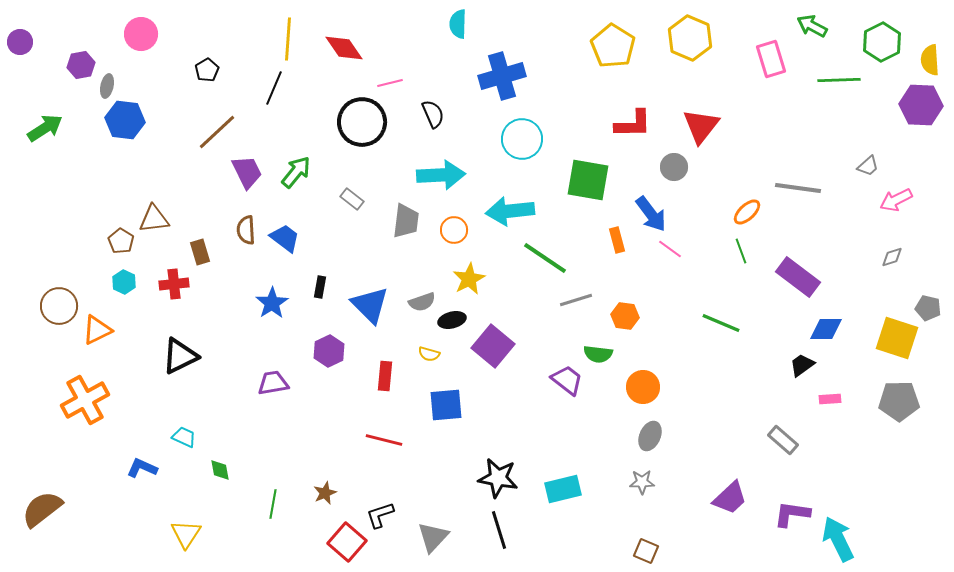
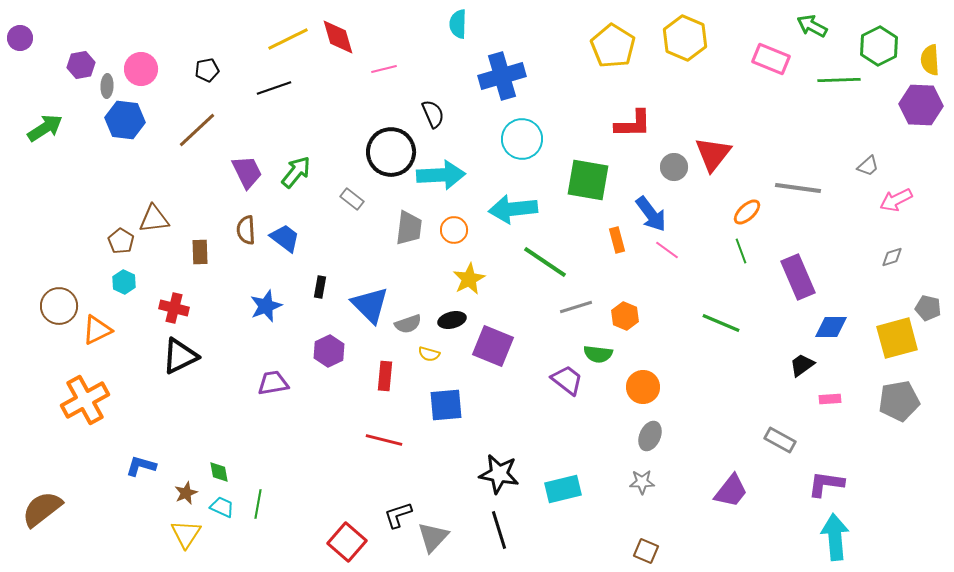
pink circle at (141, 34): moved 35 px down
yellow hexagon at (690, 38): moved 5 px left
yellow line at (288, 39): rotated 60 degrees clockwise
purple circle at (20, 42): moved 4 px up
green hexagon at (882, 42): moved 3 px left, 4 px down
red diamond at (344, 48): moved 6 px left, 11 px up; rotated 18 degrees clockwise
pink rectangle at (771, 59): rotated 51 degrees counterclockwise
black pentagon at (207, 70): rotated 20 degrees clockwise
pink line at (390, 83): moved 6 px left, 14 px up
gray ellipse at (107, 86): rotated 10 degrees counterclockwise
black line at (274, 88): rotated 48 degrees clockwise
black circle at (362, 122): moved 29 px right, 30 px down
red triangle at (701, 126): moved 12 px right, 28 px down
brown line at (217, 132): moved 20 px left, 2 px up
cyan arrow at (510, 211): moved 3 px right, 2 px up
gray trapezoid at (406, 221): moved 3 px right, 7 px down
pink line at (670, 249): moved 3 px left, 1 px down
brown rectangle at (200, 252): rotated 15 degrees clockwise
green line at (545, 258): moved 4 px down
purple rectangle at (798, 277): rotated 30 degrees clockwise
red cross at (174, 284): moved 24 px down; rotated 20 degrees clockwise
gray line at (576, 300): moved 7 px down
gray semicircle at (422, 302): moved 14 px left, 22 px down
blue star at (272, 303): moved 6 px left, 3 px down; rotated 12 degrees clockwise
orange hexagon at (625, 316): rotated 16 degrees clockwise
blue diamond at (826, 329): moved 5 px right, 2 px up
yellow square at (897, 338): rotated 33 degrees counterclockwise
purple square at (493, 346): rotated 18 degrees counterclockwise
gray pentagon at (899, 401): rotated 9 degrees counterclockwise
cyan trapezoid at (184, 437): moved 38 px right, 70 px down
gray rectangle at (783, 440): moved 3 px left; rotated 12 degrees counterclockwise
blue L-shape at (142, 468): moved 1 px left, 2 px up; rotated 8 degrees counterclockwise
green diamond at (220, 470): moved 1 px left, 2 px down
black star at (498, 478): moved 1 px right, 4 px up
brown star at (325, 493): moved 139 px left
purple trapezoid at (730, 498): moved 1 px right, 7 px up; rotated 9 degrees counterclockwise
green line at (273, 504): moved 15 px left
purple L-shape at (792, 514): moved 34 px right, 30 px up
black L-shape at (380, 515): moved 18 px right
cyan arrow at (838, 539): moved 3 px left, 2 px up; rotated 21 degrees clockwise
